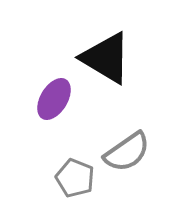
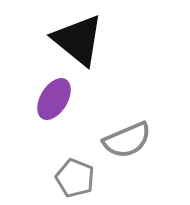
black triangle: moved 28 px left, 18 px up; rotated 8 degrees clockwise
gray semicircle: moved 12 px up; rotated 12 degrees clockwise
